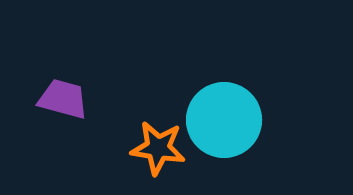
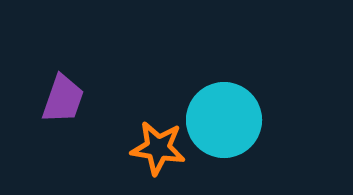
purple trapezoid: rotated 94 degrees clockwise
